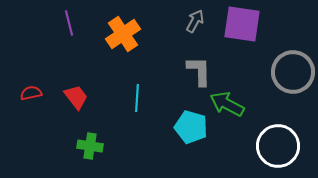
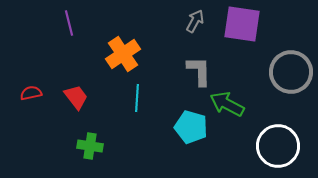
orange cross: moved 20 px down
gray circle: moved 2 px left
